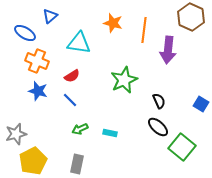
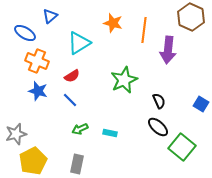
cyan triangle: rotated 40 degrees counterclockwise
